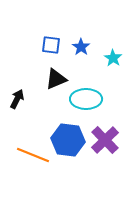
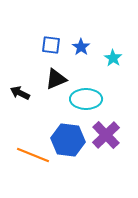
black arrow: moved 3 px right, 6 px up; rotated 90 degrees counterclockwise
purple cross: moved 1 px right, 5 px up
